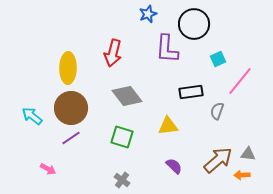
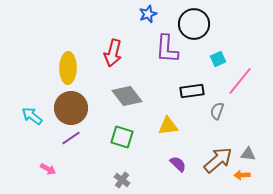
black rectangle: moved 1 px right, 1 px up
purple semicircle: moved 4 px right, 2 px up
